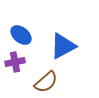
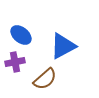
brown semicircle: moved 1 px left, 3 px up
